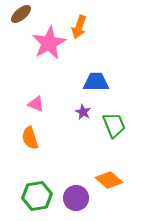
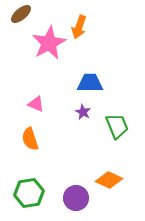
blue trapezoid: moved 6 px left, 1 px down
green trapezoid: moved 3 px right, 1 px down
orange semicircle: moved 1 px down
orange diamond: rotated 16 degrees counterclockwise
green hexagon: moved 8 px left, 3 px up
